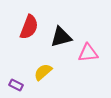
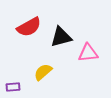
red semicircle: rotated 40 degrees clockwise
purple rectangle: moved 3 px left, 2 px down; rotated 32 degrees counterclockwise
